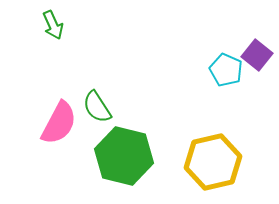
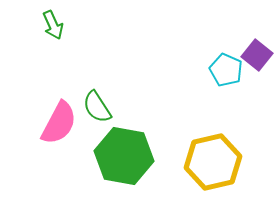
green hexagon: rotated 4 degrees counterclockwise
